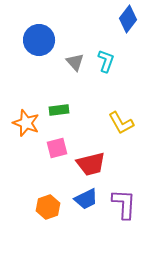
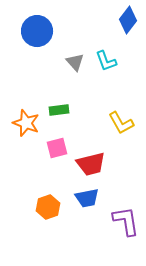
blue diamond: moved 1 px down
blue circle: moved 2 px left, 9 px up
cyan L-shape: rotated 140 degrees clockwise
blue trapezoid: moved 1 px right, 1 px up; rotated 15 degrees clockwise
purple L-shape: moved 2 px right, 17 px down; rotated 12 degrees counterclockwise
